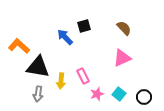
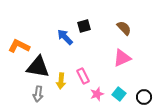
orange L-shape: rotated 15 degrees counterclockwise
